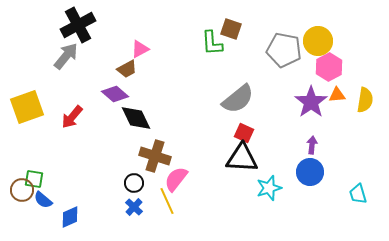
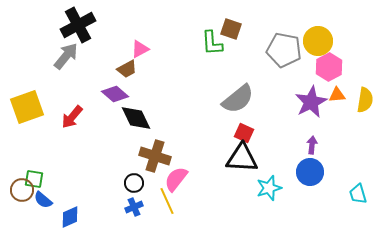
purple star: rotated 8 degrees clockwise
blue cross: rotated 24 degrees clockwise
